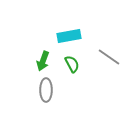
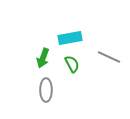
cyan rectangle: moved 1 px right, 2 px down
gray line: rotated 10 degrees counterclockwise
green arrow: moved 3 px up
